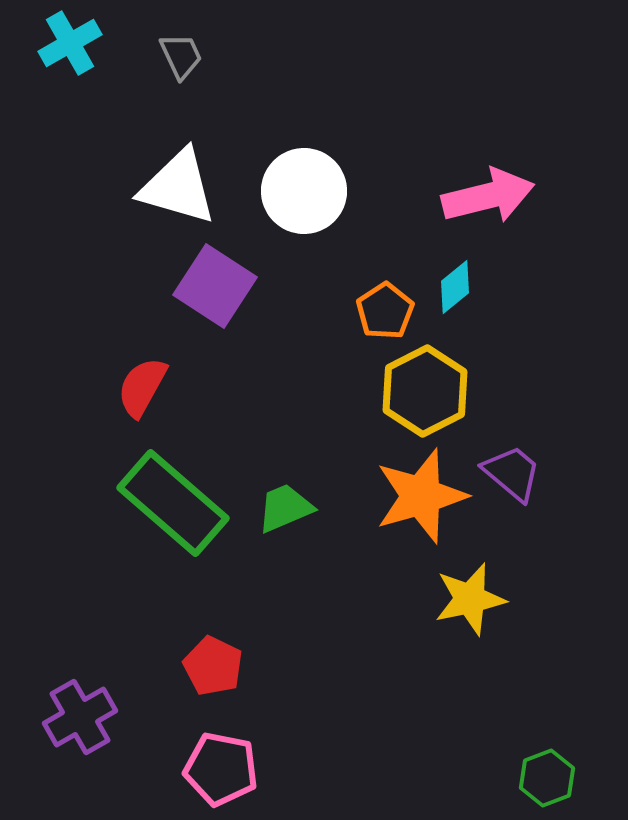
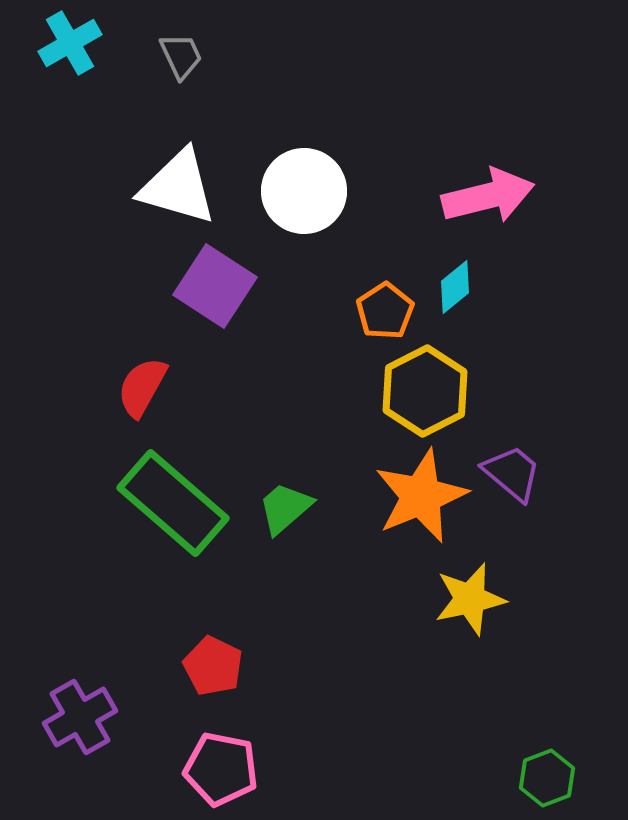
orange star: rotated 6 degrees counterclockwise
green trapezoid: rotated 18 degrees counterclockwise
